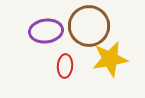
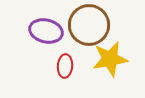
brown circle: moved 1 px up
purple ellipse: rotated 20 degrees clockwise
